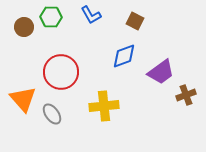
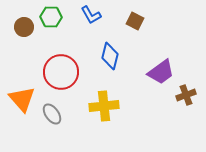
blue diamond: moved 14 px left; rotated 56 degrees counterclockwise
orange triangle: moved 1 px left
